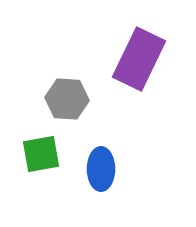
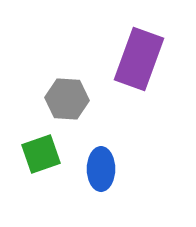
purple rectangle: rotated 6 degrees counterclockwise
green square: rotated 9 degrees counterclockwise
